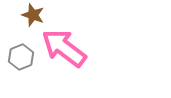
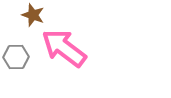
gray hexagon: moved 5 px left; rotated 20 degrees clockwise
